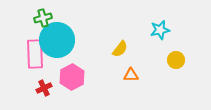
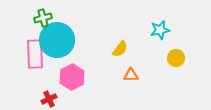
yellow circle: moved 2 px up
red cross: moved 5 px right, 11 px down
